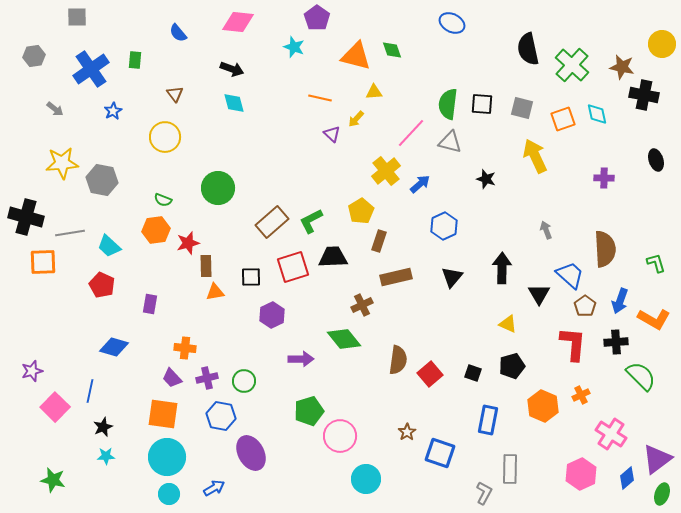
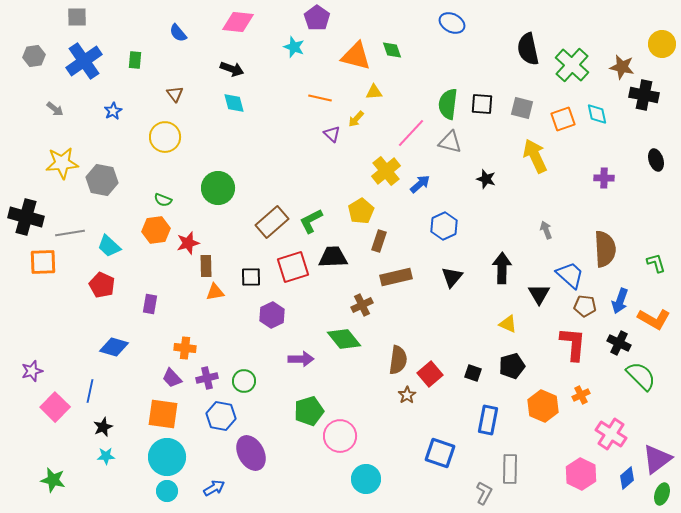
blue cross at (91, 69): moved 7 px left, 8 px up
brown pentagon at (585, 306): rotated 30 degrees counterclockwise
black cross at (616, 342): moved 3 px right, 1 px down; rotated 30 degrees clockwise
brown star at (407, 432): moved 37 px up
pink hexagon at (581, 474): rotated 8 degrees counterclockwise
cyan circle at (169, 494): moved 2 px left, 3 px up
